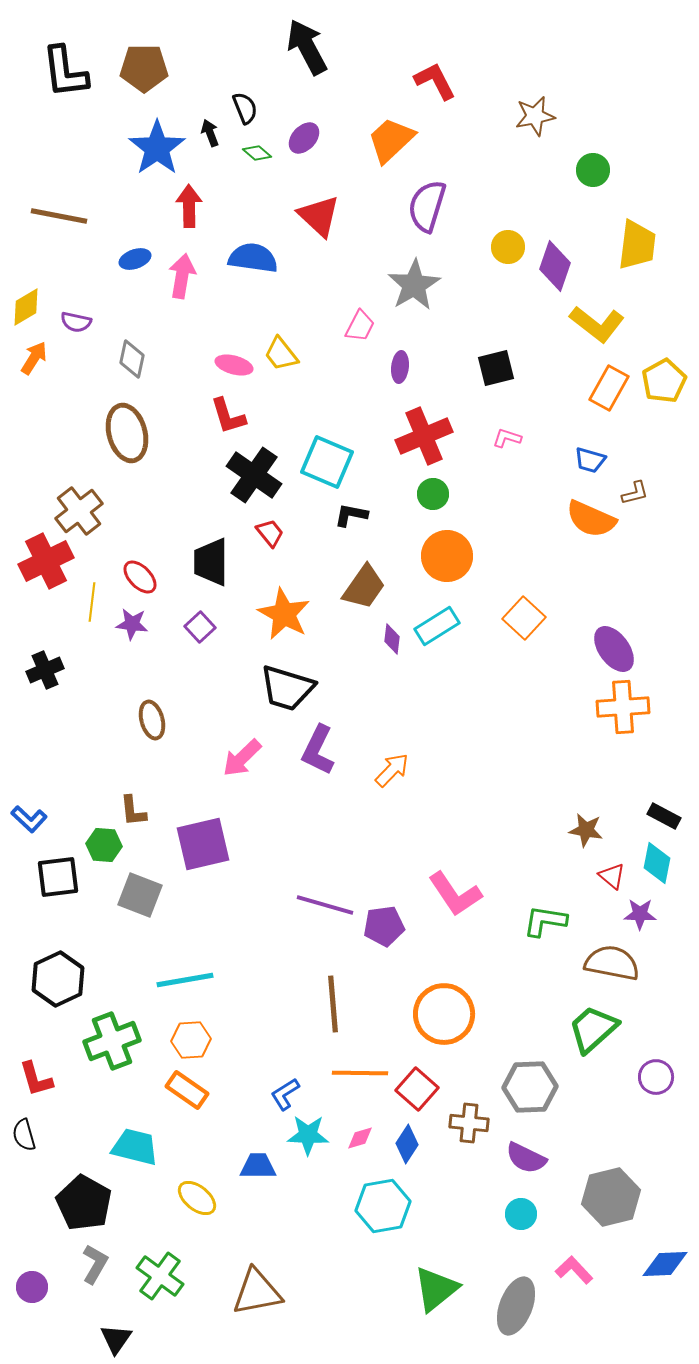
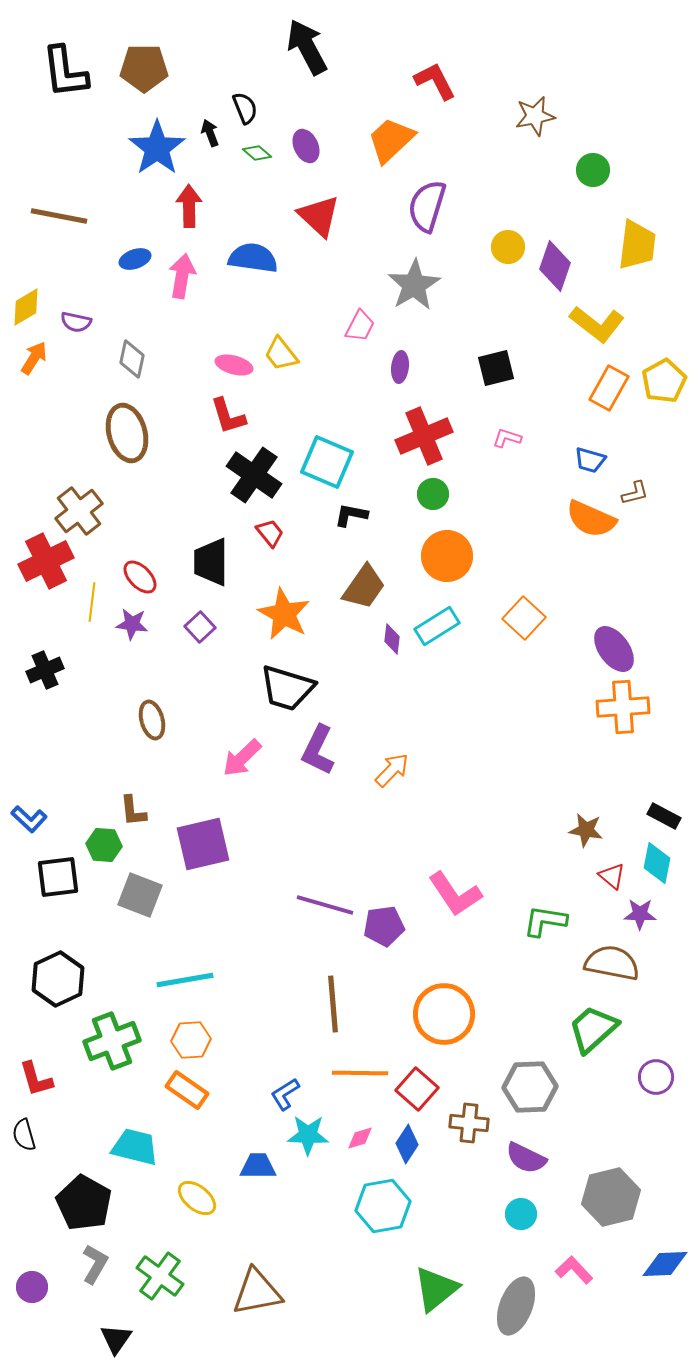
purple ellipse at (304, 138): moved 2 px right, 8 px down; rotated 68 degrees counterclockwise
